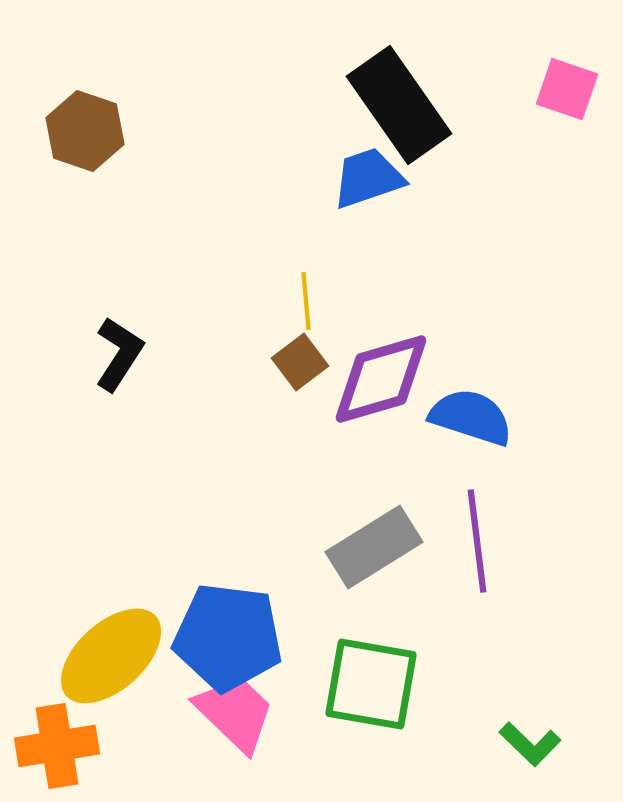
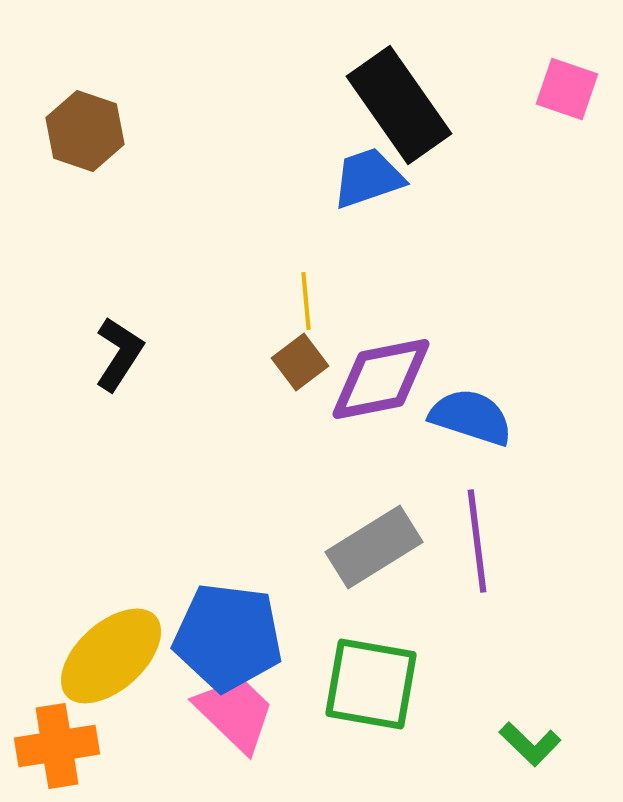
purple diamond: rotated 5 degrees clockwise
